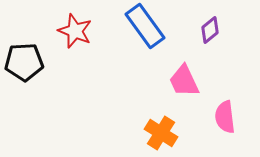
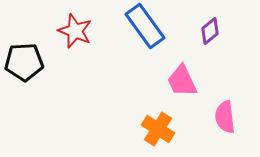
purple diamond: moved 1 px down
pink trapezoid: moved 2 px left
orange cross: moved 3 px left, 4 px up
